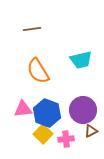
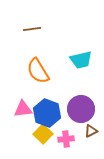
purple circle: moved 2 px left, 1 px up
